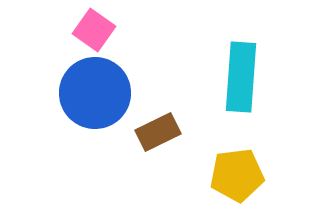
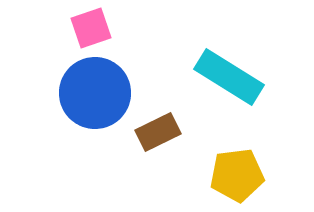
pink square: moved 3 px left, 2 px up; rotated 36 degrees clockwise
cyan rectangle: moved 12 px left; rotated 62 degrees counterclockwise
